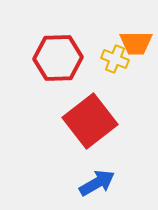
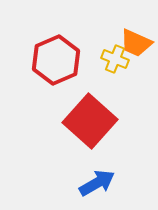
orange trapezoid: rotated 24 degrees clockwise
red hexagon: moved 2 px left, 2 px down; rotated 21 degrees counterclockwise
red square: rotated 10 degrees counterclockwise
